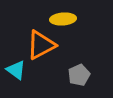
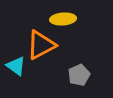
cyan triangle: moved 4 px up
